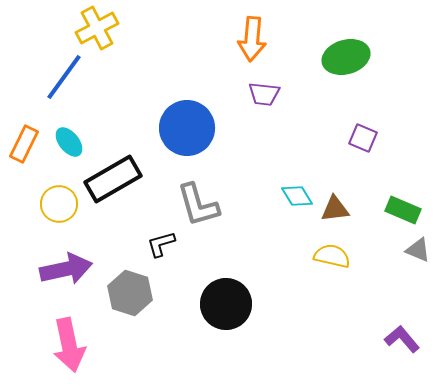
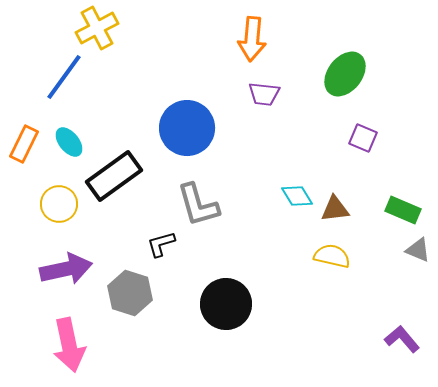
green ellipse: moved 1 px left, 17 px down; rotated 36 degrees counterclockwise
black rectangle: moved 1 px right, 3 px up; rotated 6 degrees counterclockwise
